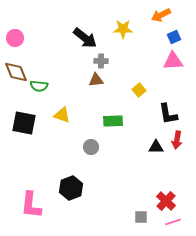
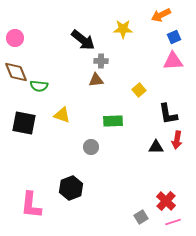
black arrow: moved 2 px left, 2 px down
gray square: rotated 32 degrees counterclockwise
